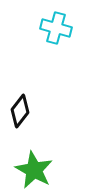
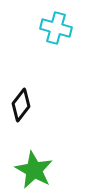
black diamond: moved 1 px right, 6 px up
